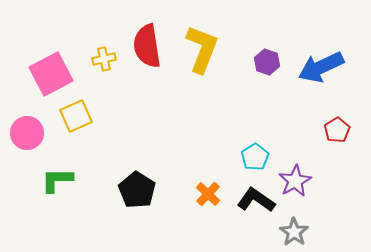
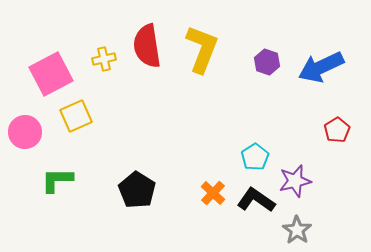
pink circle: moved 2 px left, 1 px up
purple star: rotated 16 degrees clockwise
orange cross: moved 5 px right, 1 px up
gray star: moved 3 px right, 2 px up
